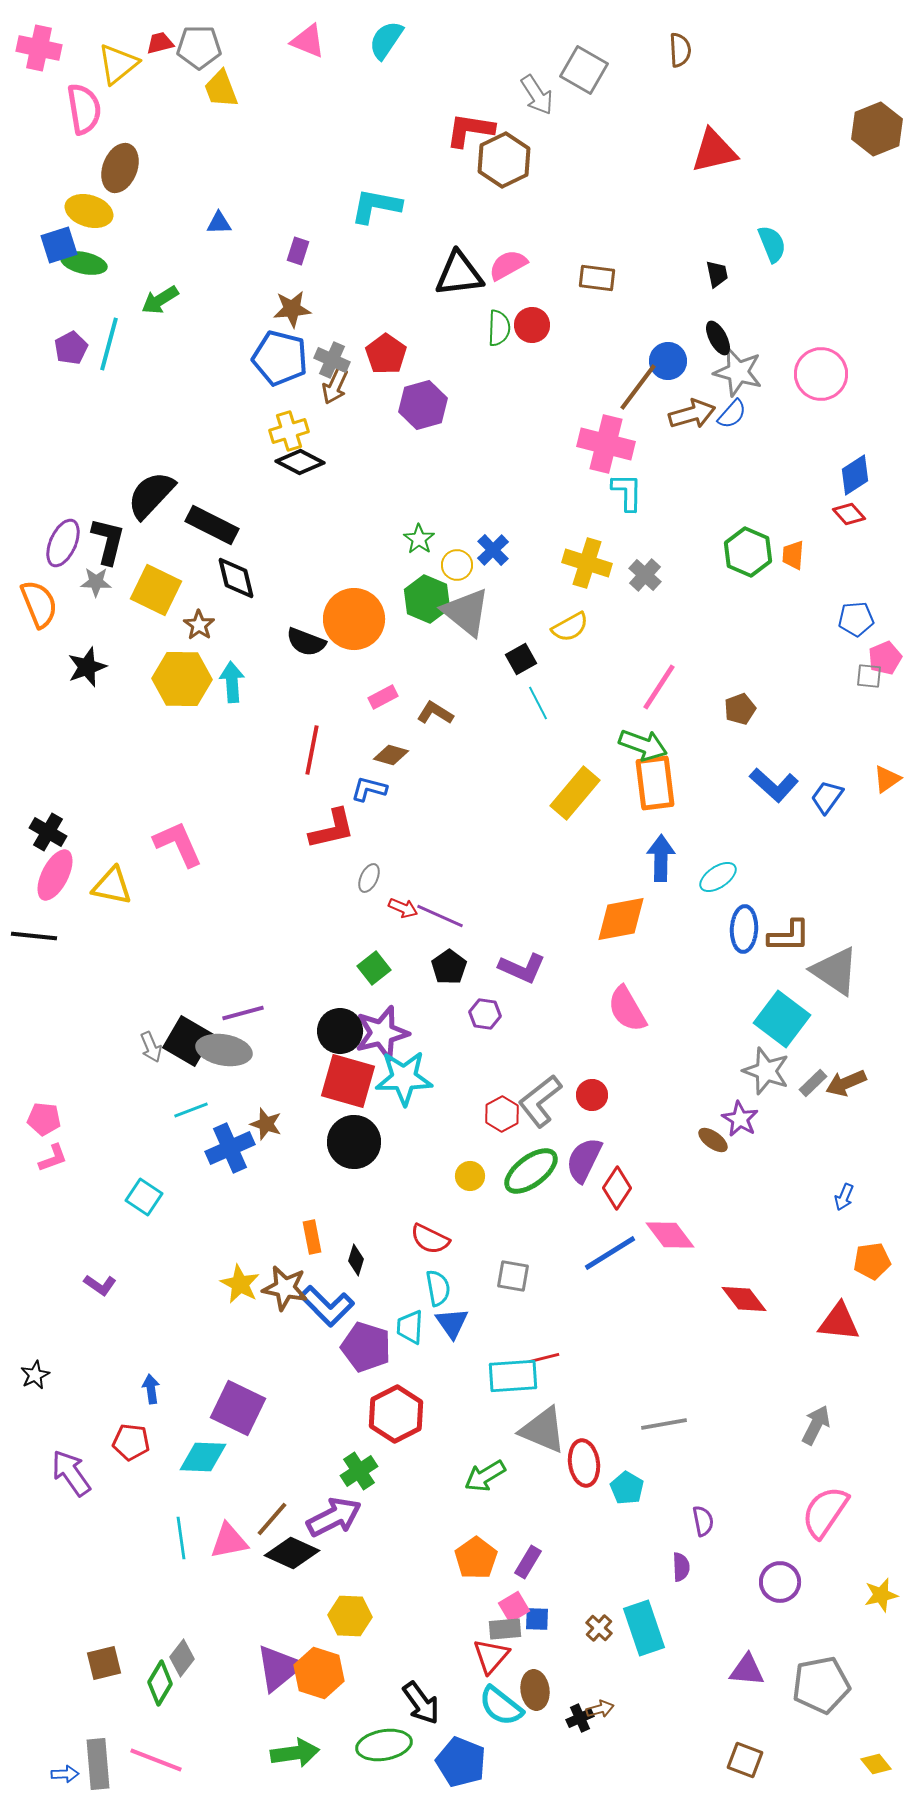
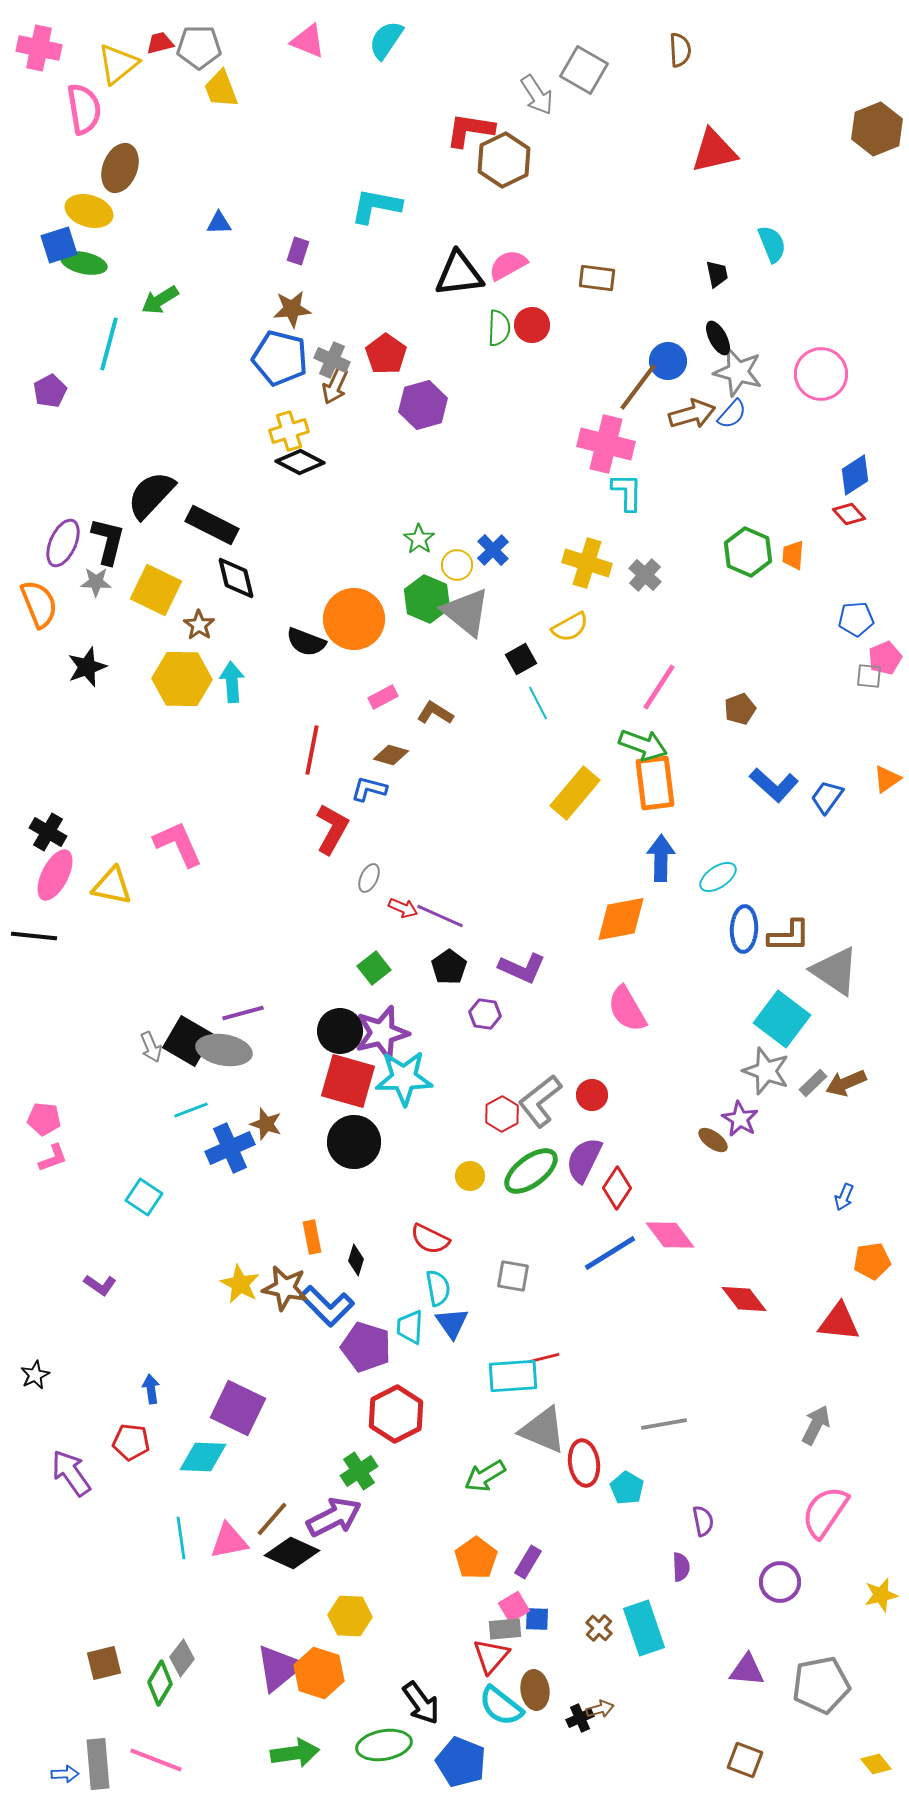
purple pentagon at (71, 348): moved 21 px left, 43 px down
red L-shape at (332, 829): rotated 48 degrees counterclockwise
